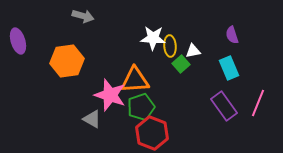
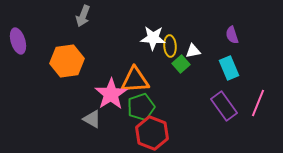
gray arrow: rotated 95 degrees clockwise
pink star: moved 1 px right, 1 px up; rotated 20 degrees clockwise
